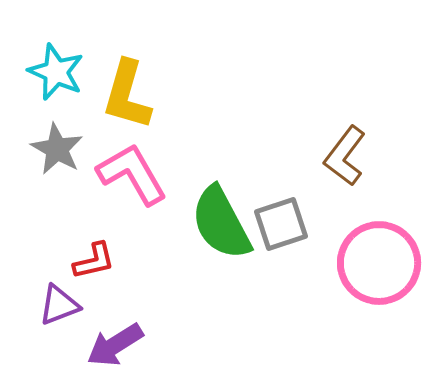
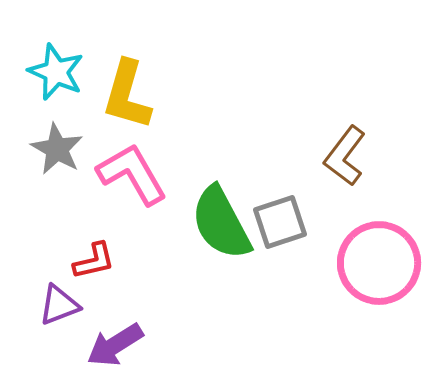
gray square: moved 1 px left, 2 px up
